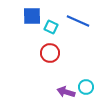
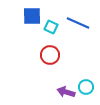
blue line: moved 2 px down
red circle: moved 2 px down
